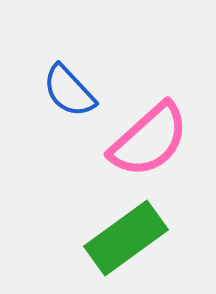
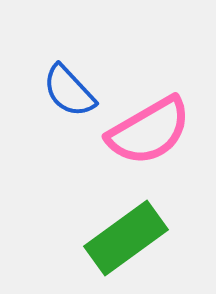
pink semicircle: moved 9 px up; rotated 12 degrees clockwise
